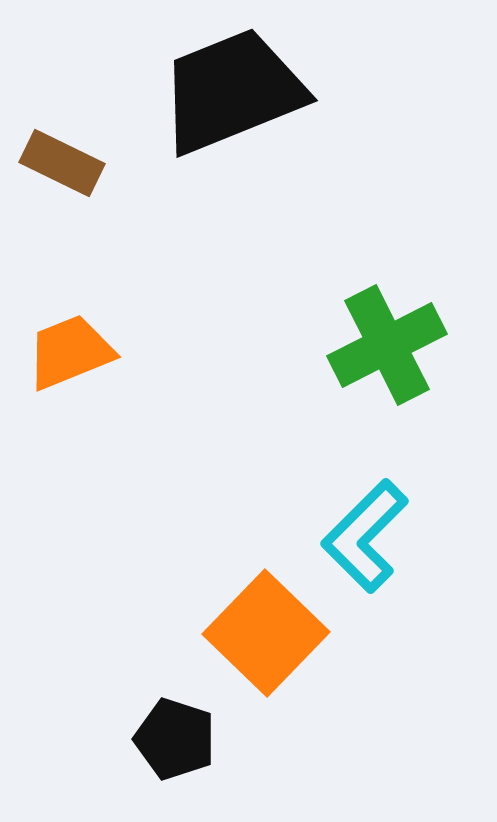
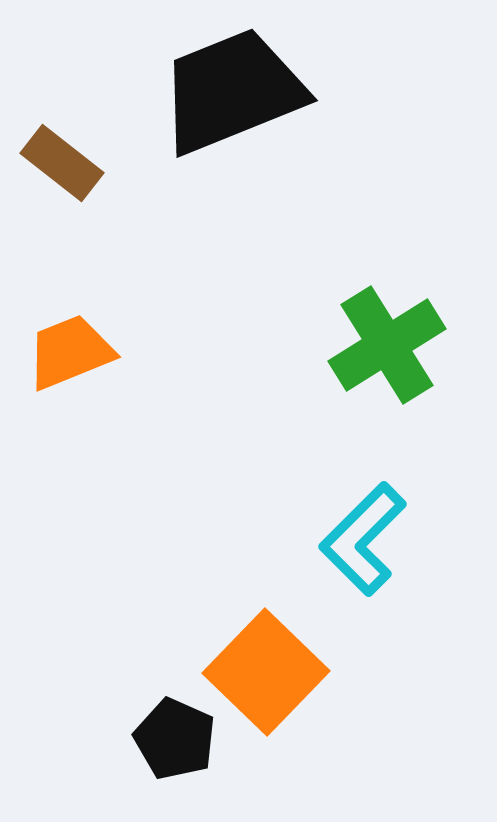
brown rectangle: rotated 12 degrees clockwise
green cross: rotated 5 degrees counterclockwise
cyan L-shape: moved 2 px left, 3 px down
orange square: moved 39 px down
black pentagon: rotated 6 degrees clockwise
